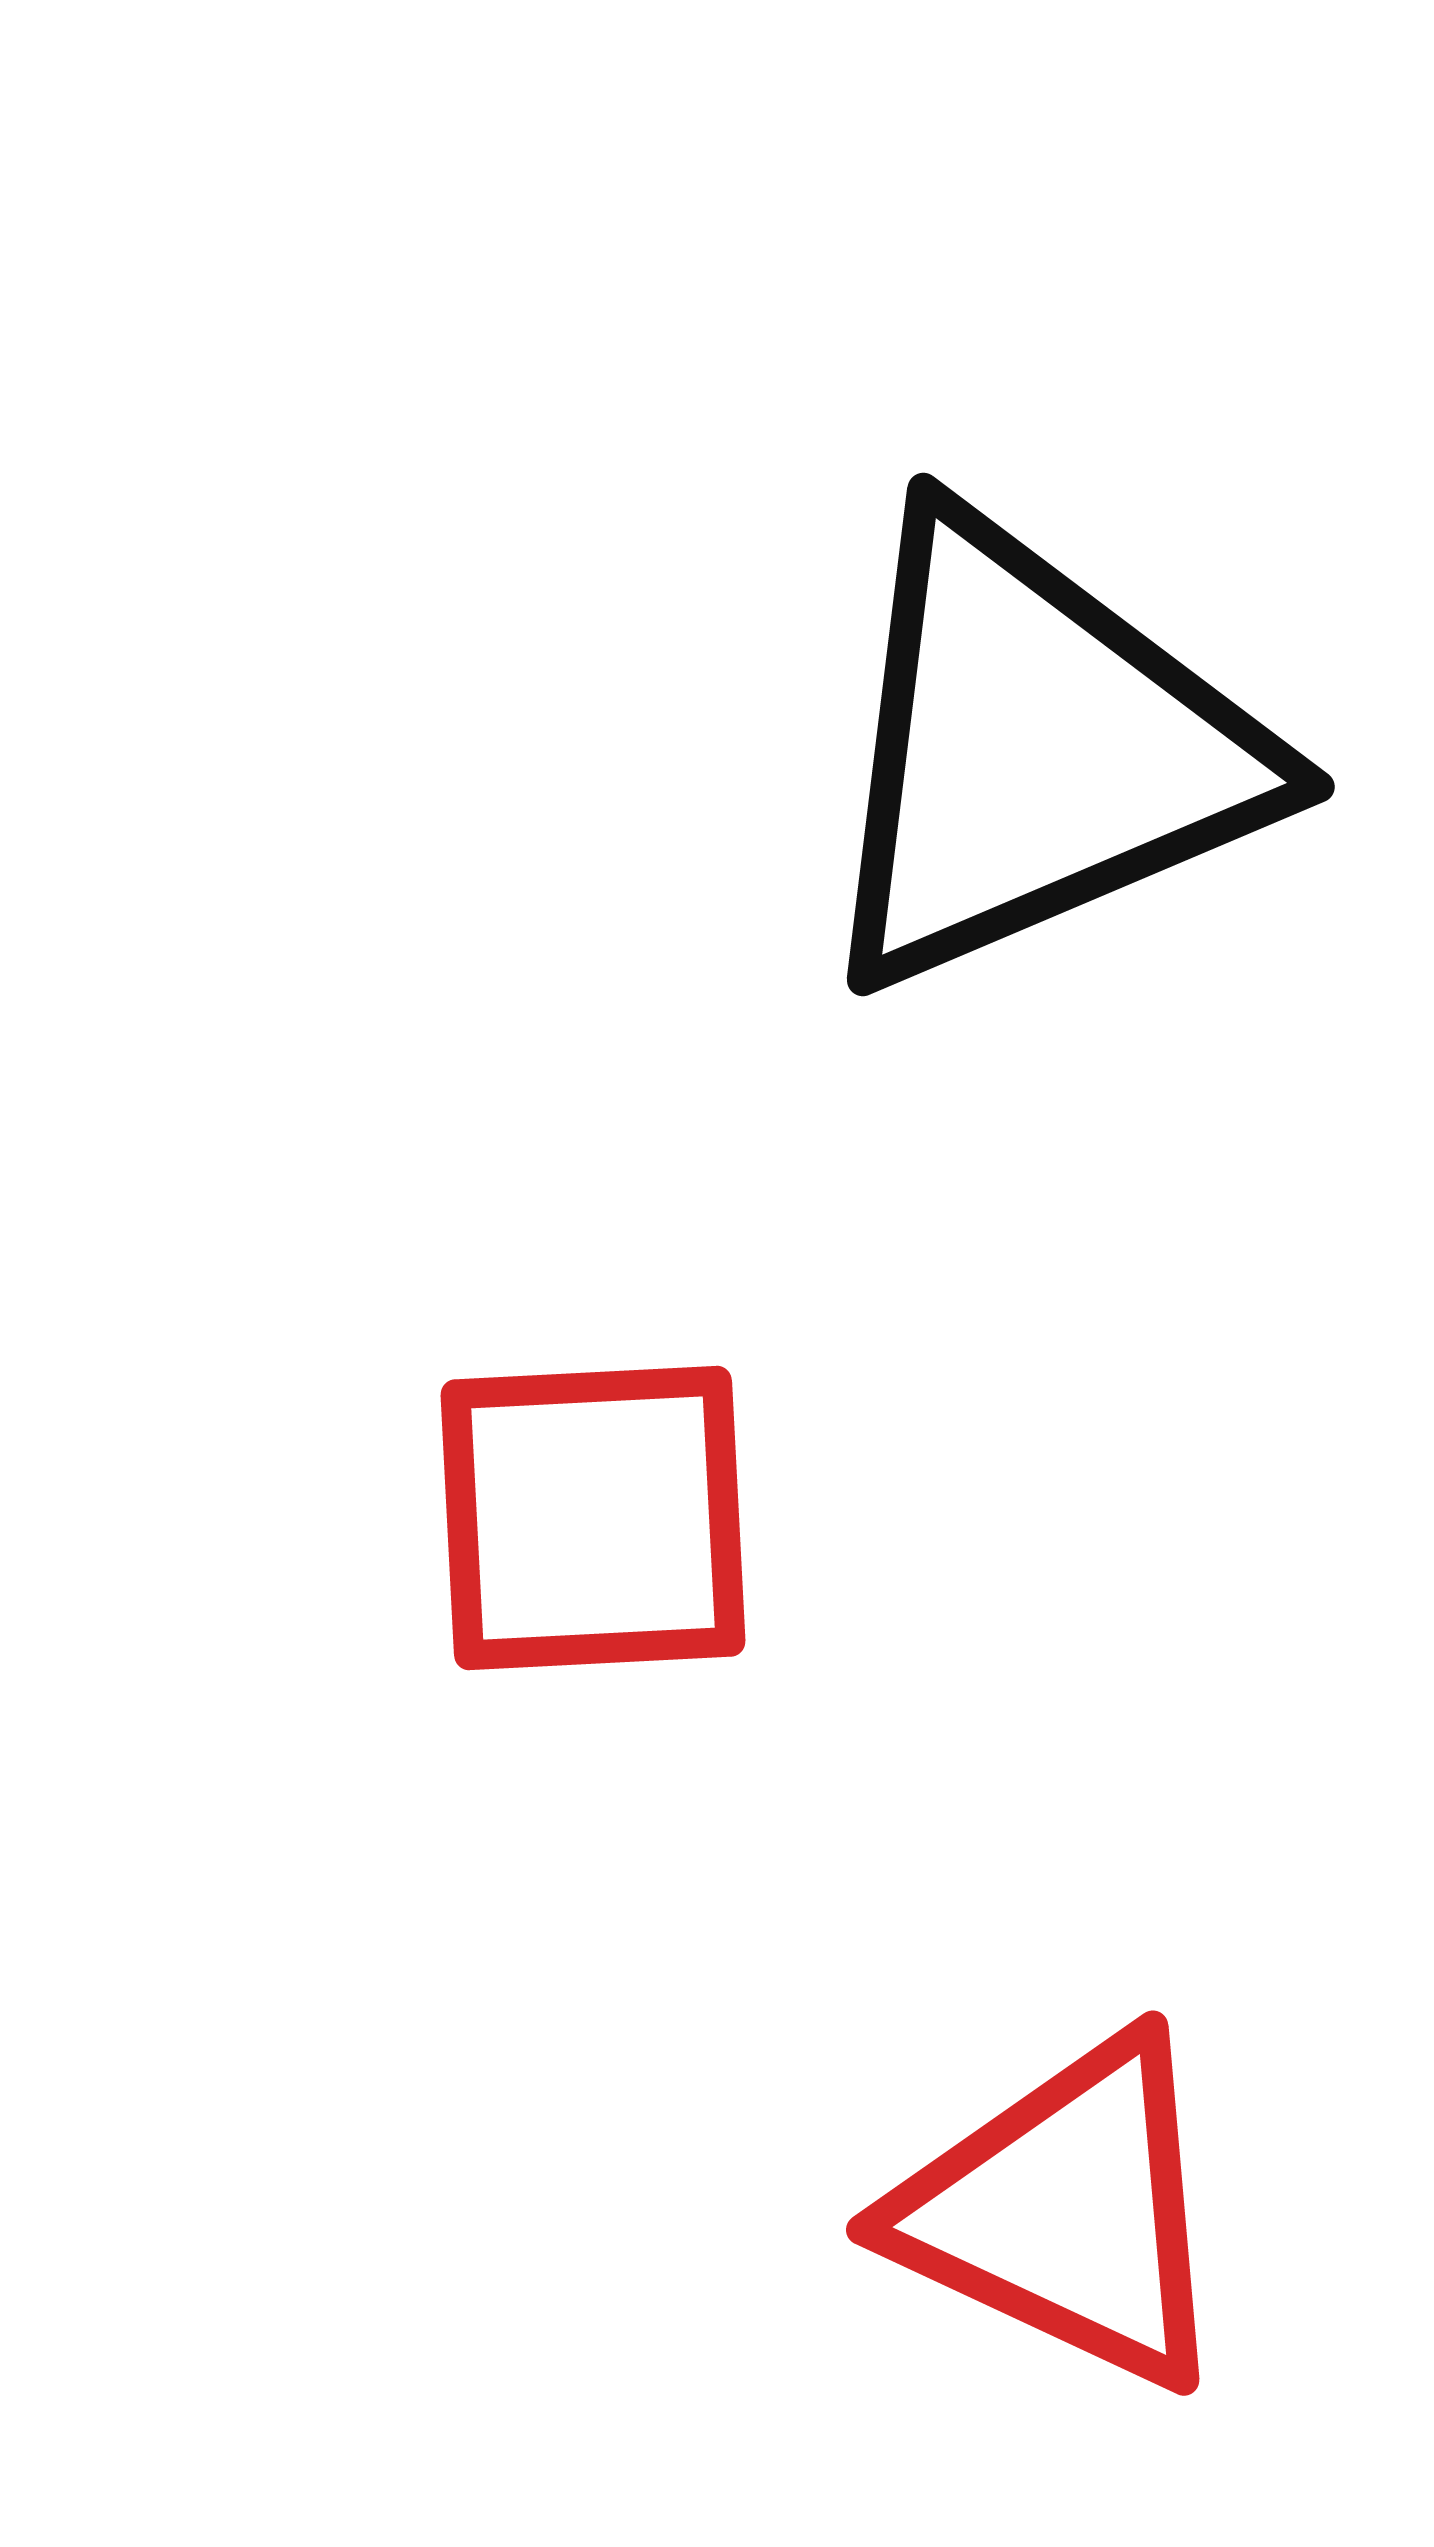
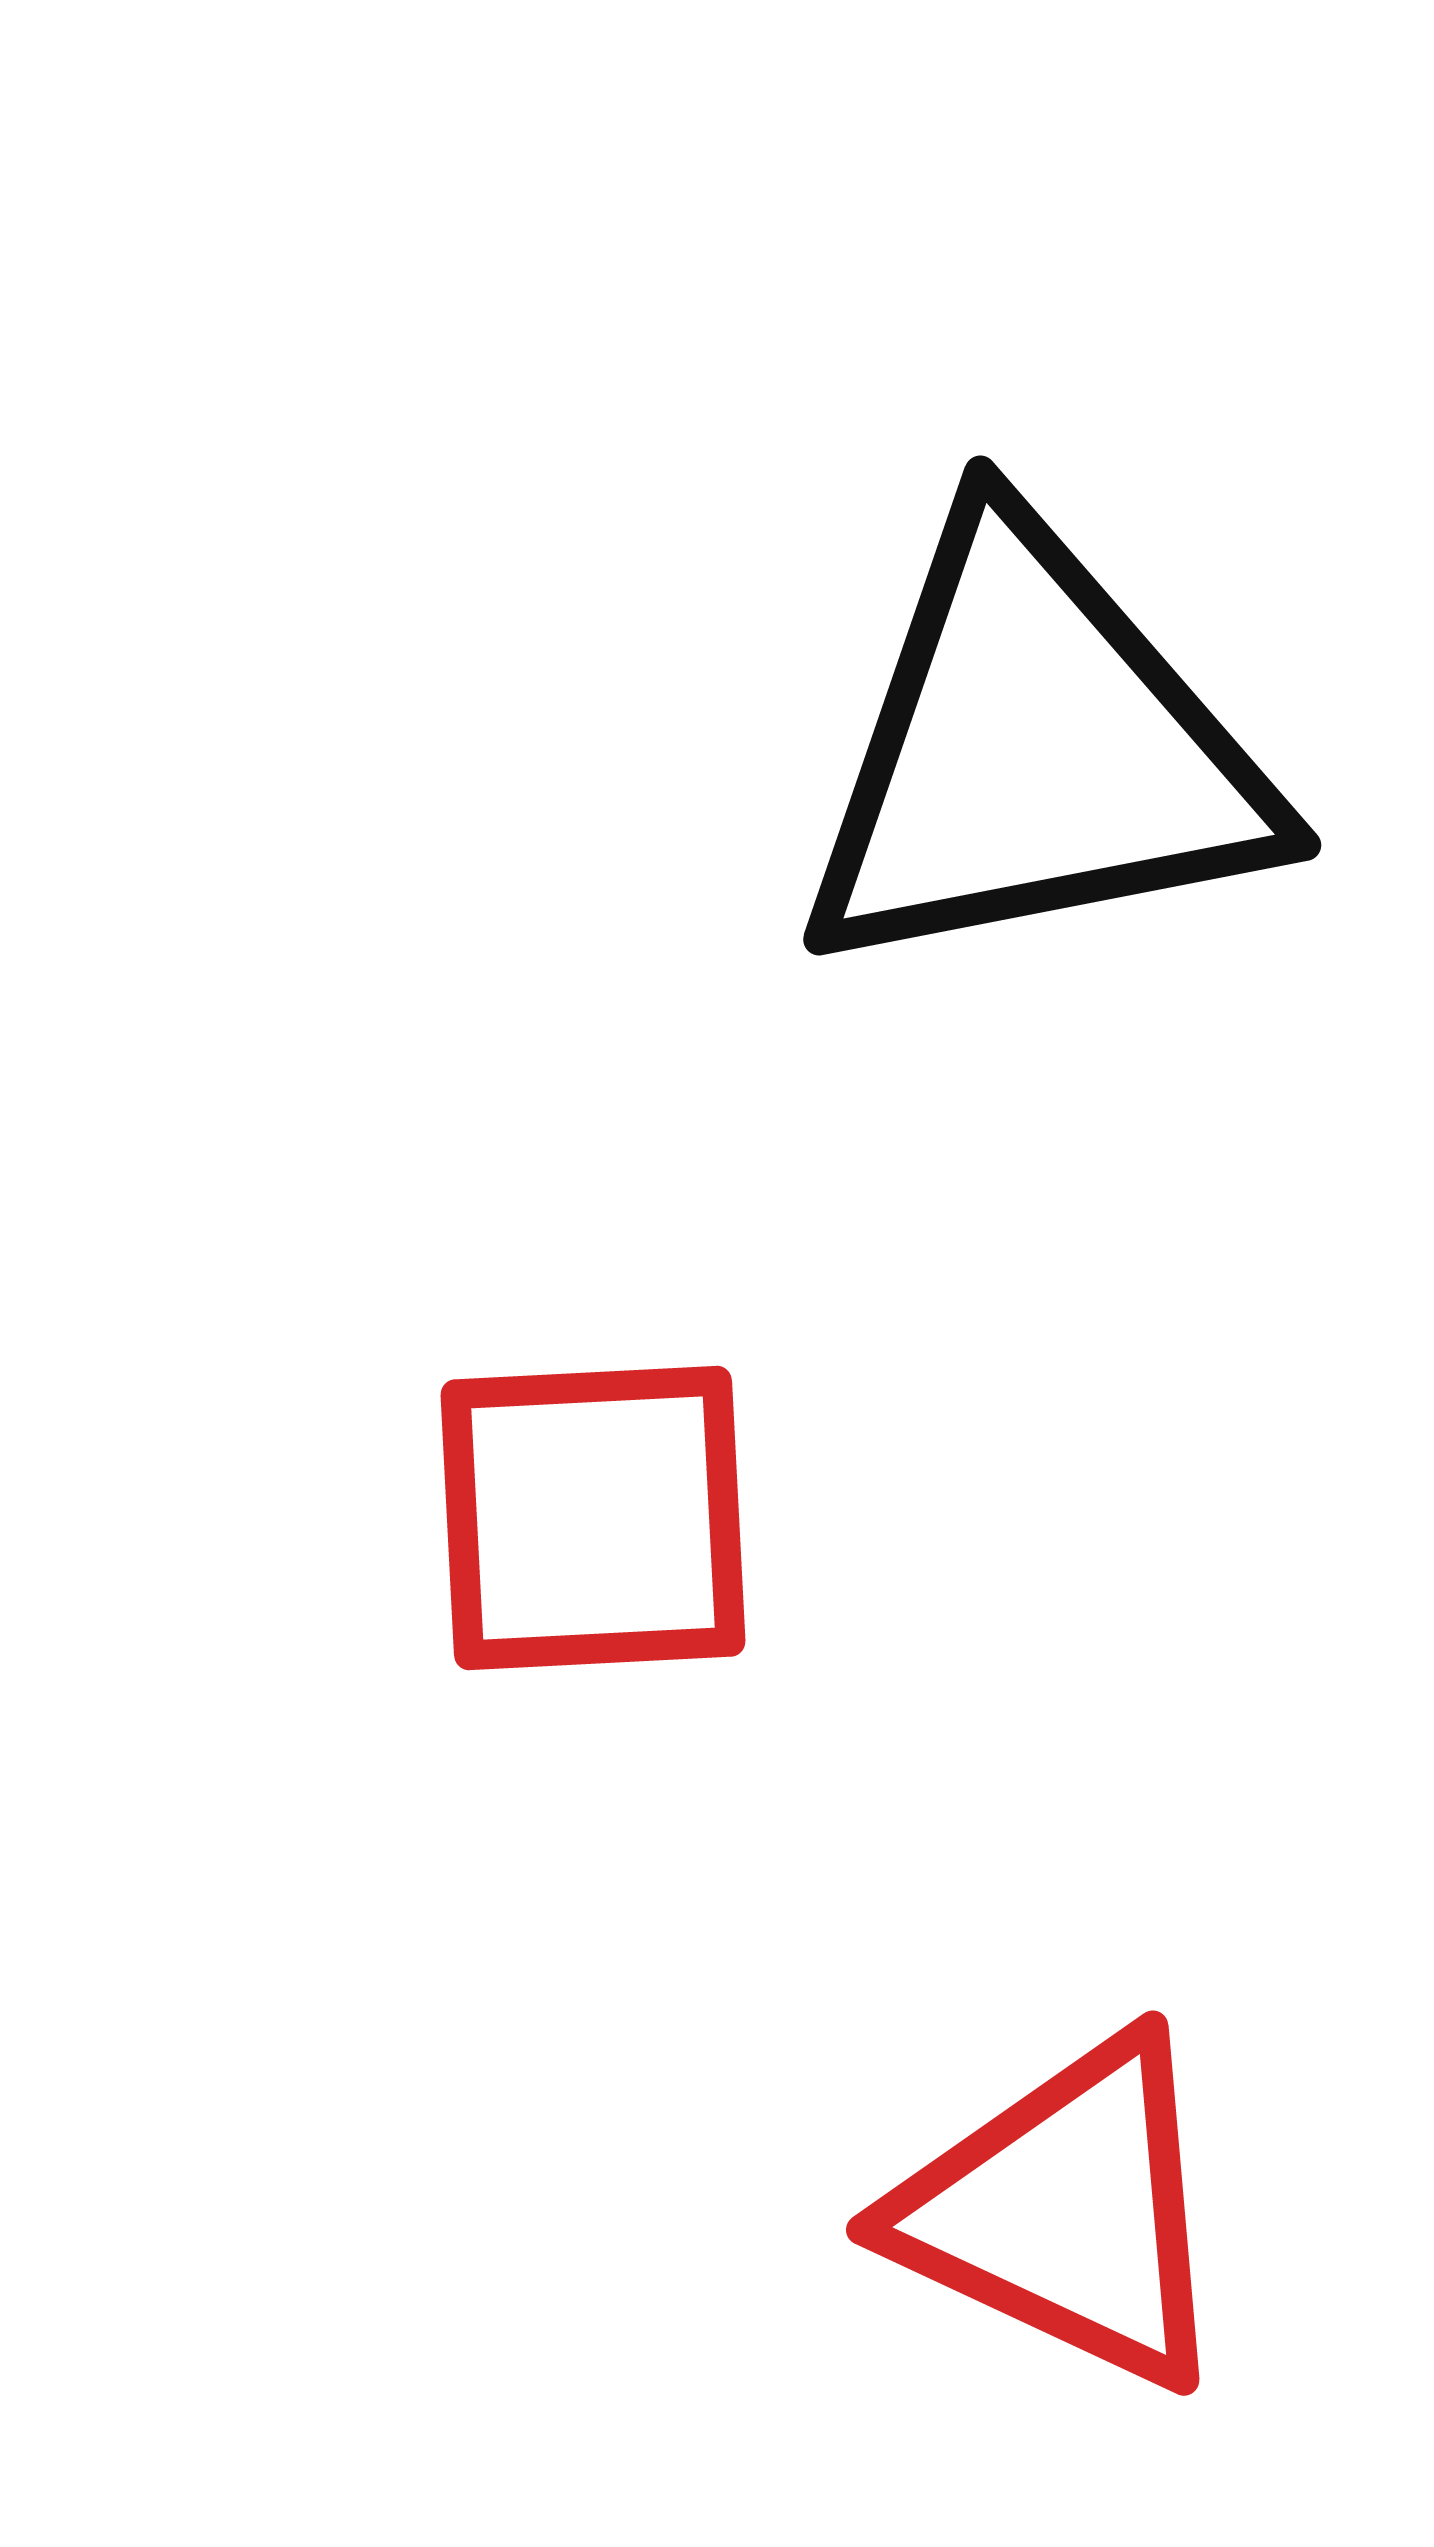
black triangle: rotated 12 degrees clockwise
